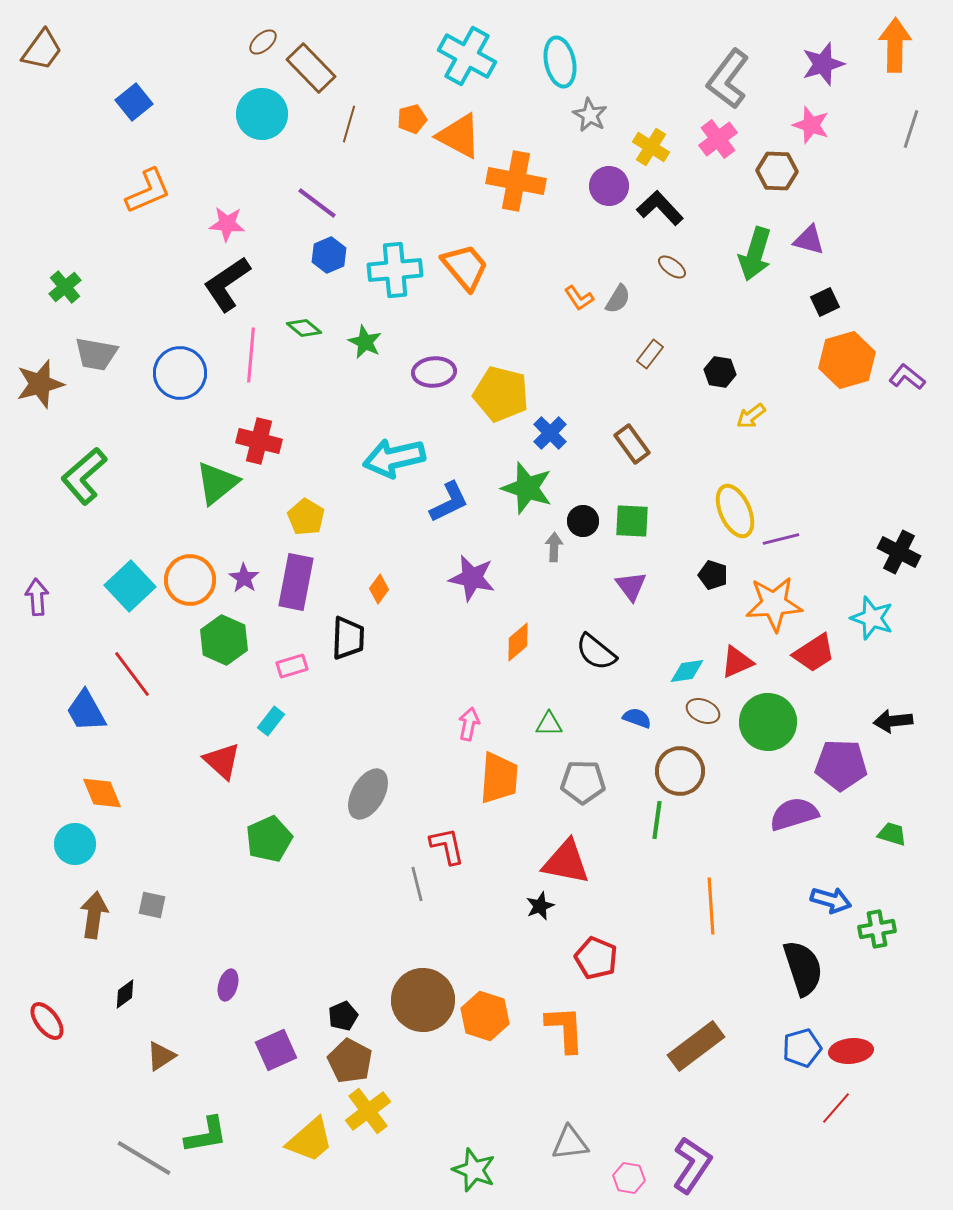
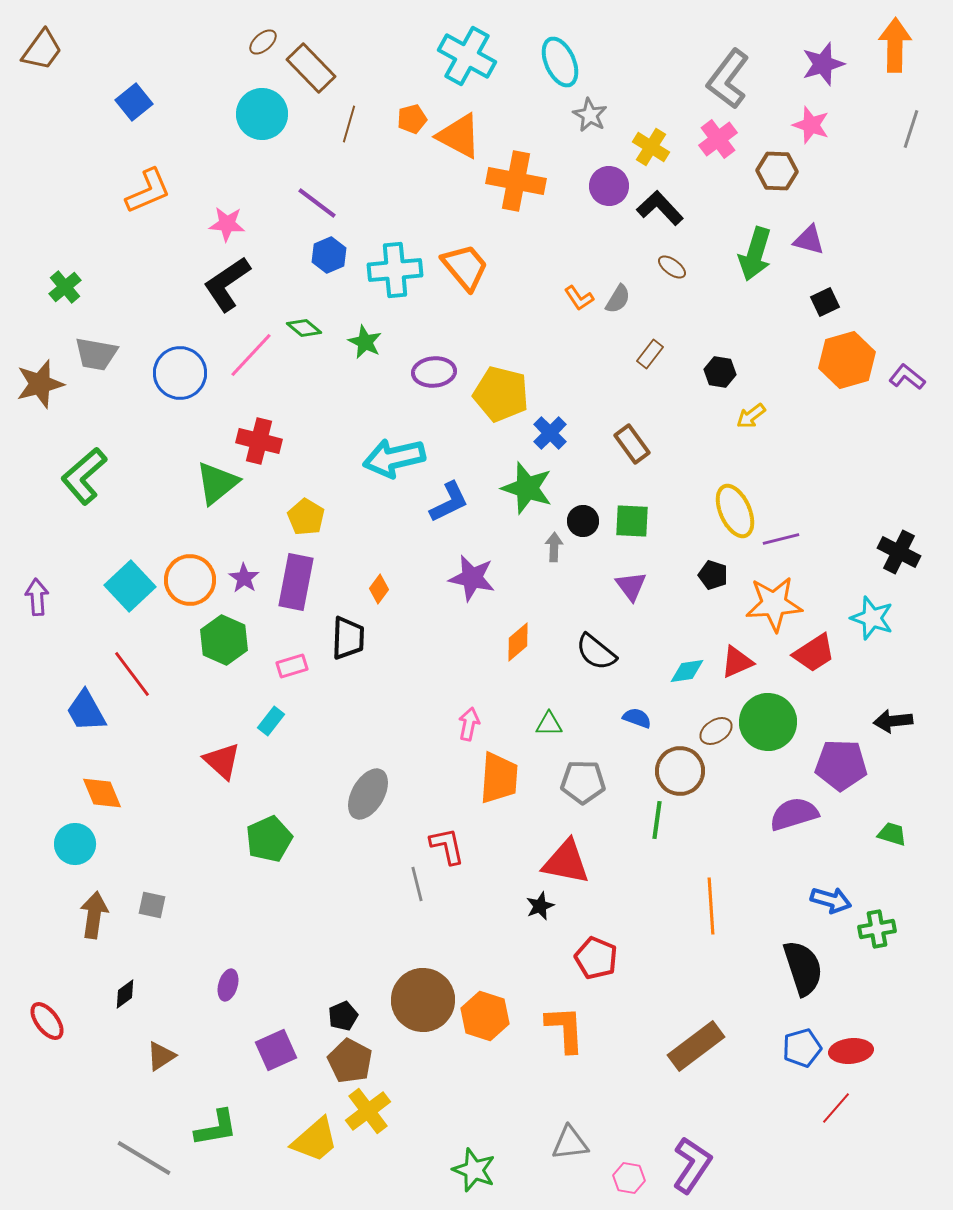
cyan ellipse at (560, 62): rotated 12 degrees counterclockwise
pink line at (251, 355): rotated 38 degrees clockwise
brown ellipse at (703, 711): moved 13 px right, 20 px down; rotated 56 degrees counterclockwise
green L-shape at (206, 1135): moved 10 px right, 7 px up
yellow trapezoid at (310, 1140): moved 5 px right
